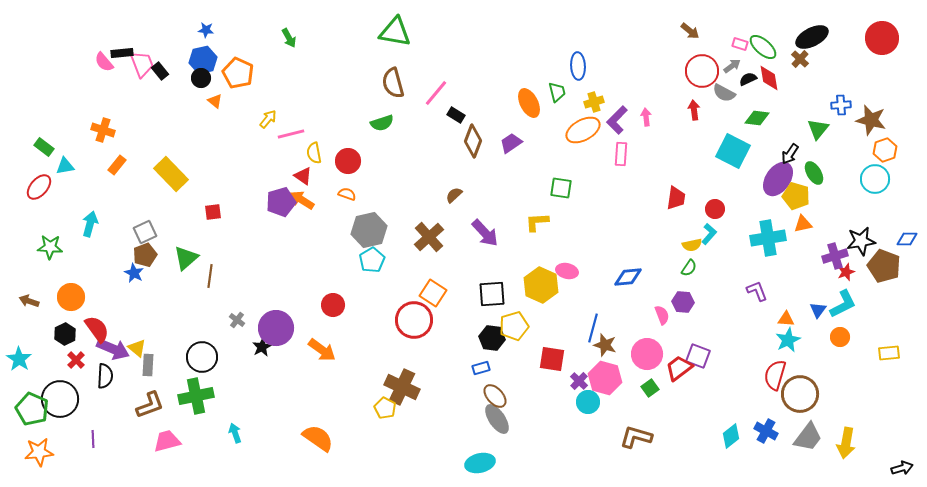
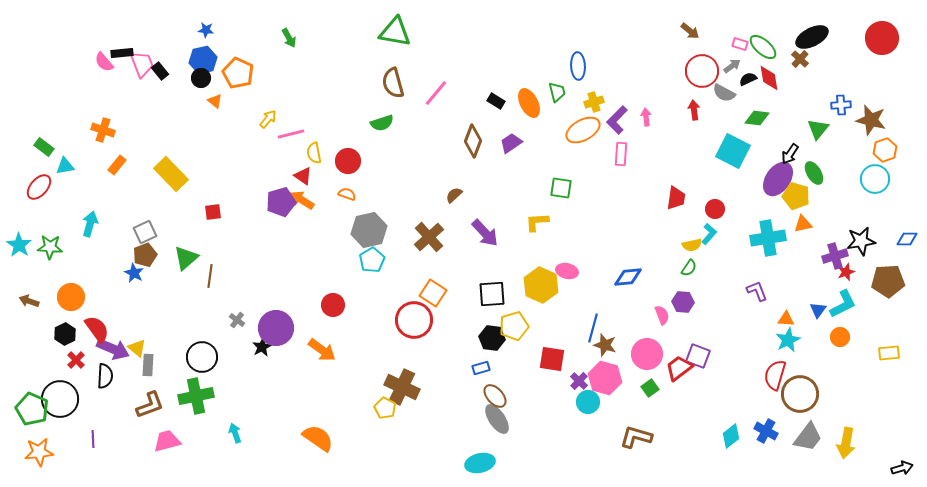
black rectangle at (456, 115): moved 40 px right, 14 px up
brown pentagon at (884, 266): moved 4 px right, 15 px down; rotated 24 degrees counterclockwise
cyan star at (19, 359): moved 114 px up
